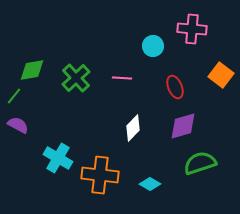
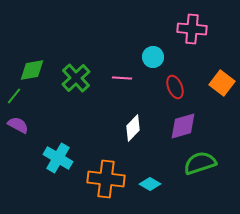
cyan circle: moved 11 px down
orange square: moved 1 px right, 8 px down
orange cross: moved 6 px right, 4 px down
